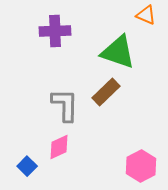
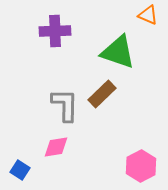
orange triangle: moved 2 px right
brown rectangle: moved 4 px left, 2 px down
pink diamond: moved 3 px left; rotated 16 degrees clockwise
blue square: moved 7 px left, 4 px down; rotated 12 degrees counterclockwise
